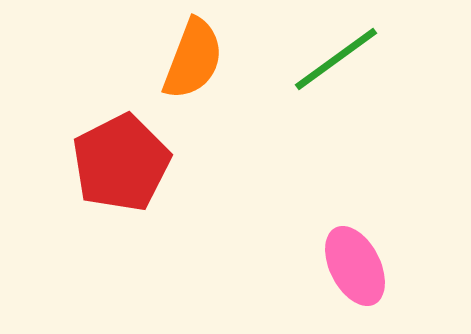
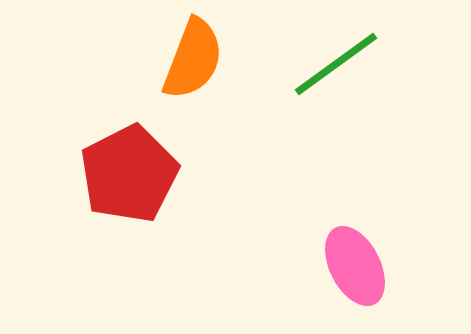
green line: moved 5 px down
red pentagon: moved 8 px right, 11 px down
